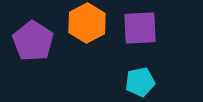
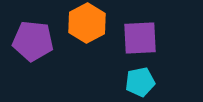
purple square: moved 10 px down
purple pentagon: rotated 27 degrees counterclockwise
